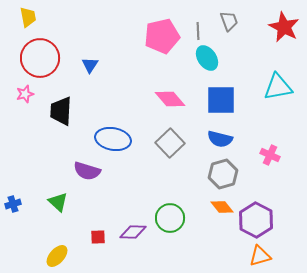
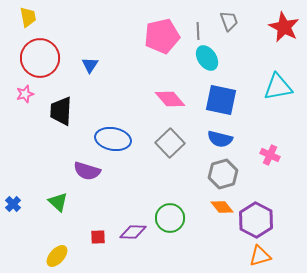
blue square: rotated 12 degrees clockwise
blue cross: rotated 28 degrees counterclockwise
